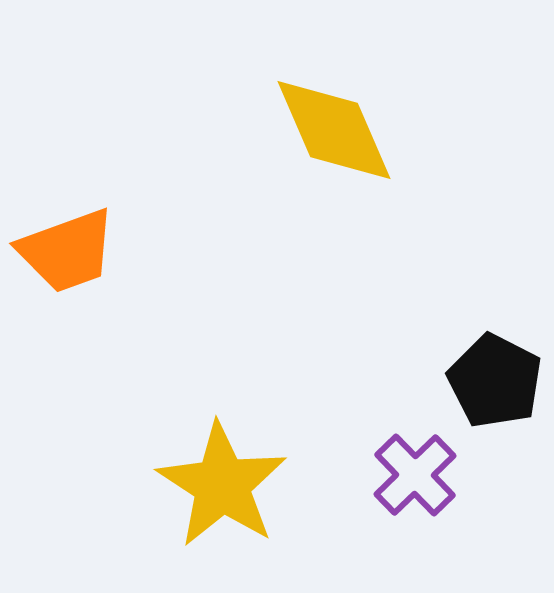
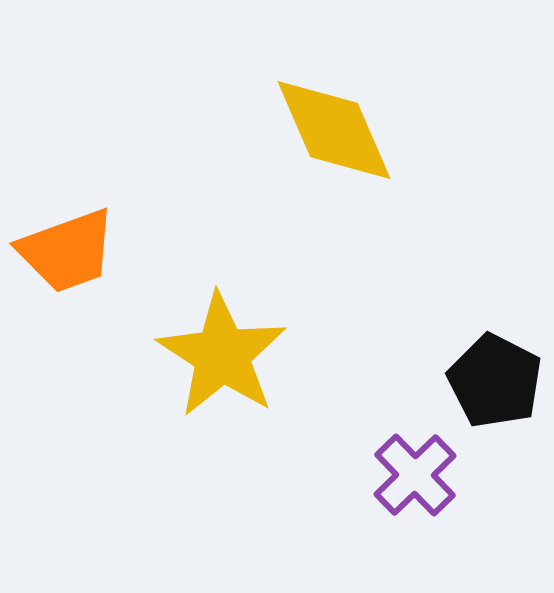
yellow star: moved 130 px up
